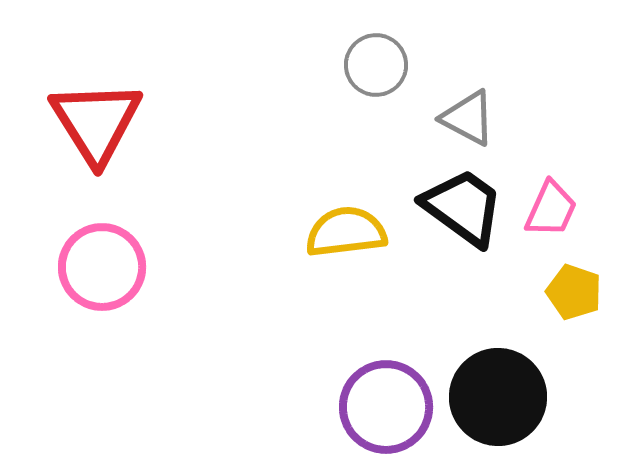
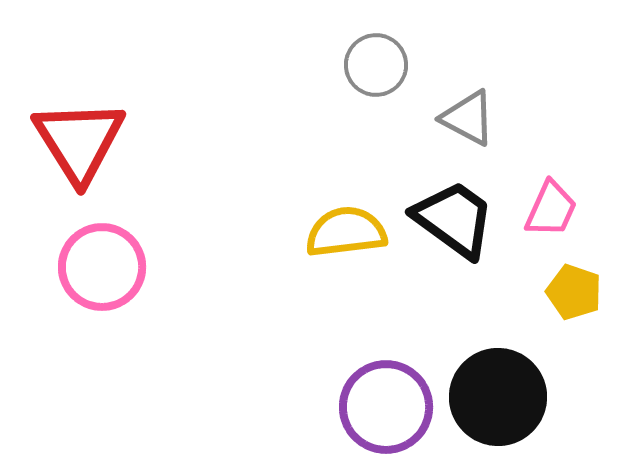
red triangle: moved 17 px left, 19 px down
black trapezoid: moved 9 px left, 12 px down
